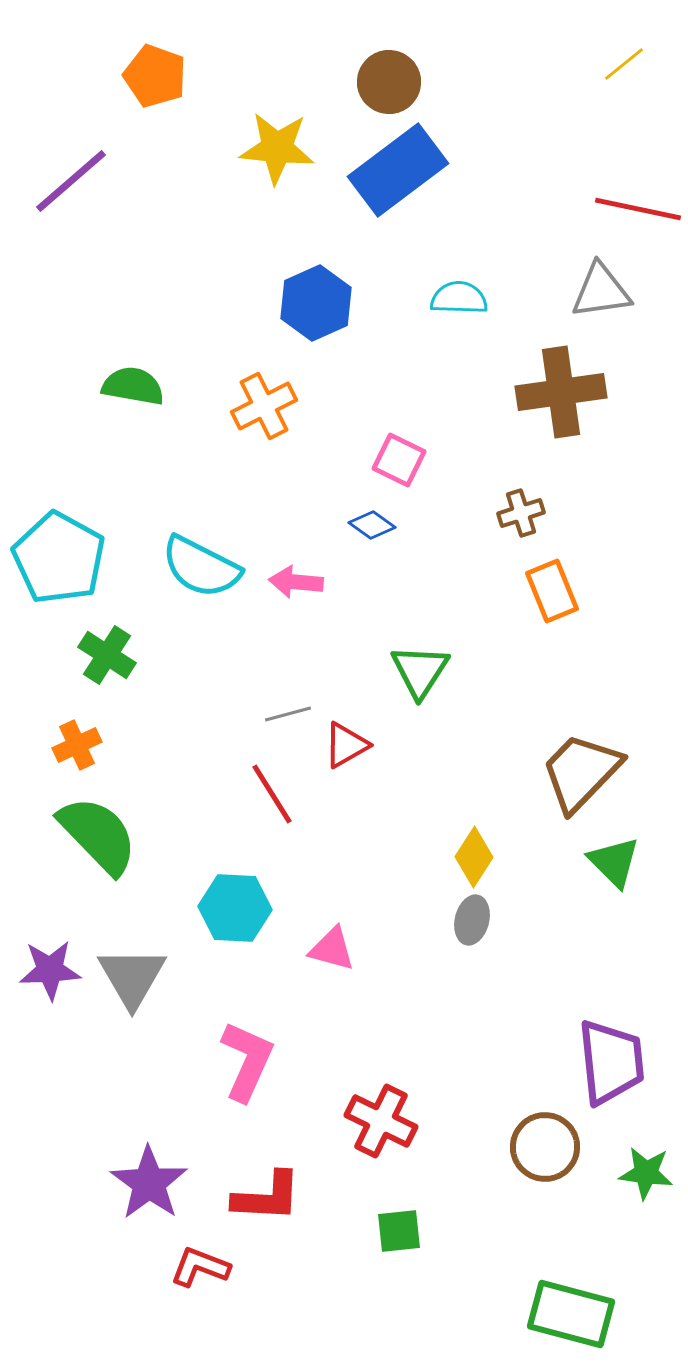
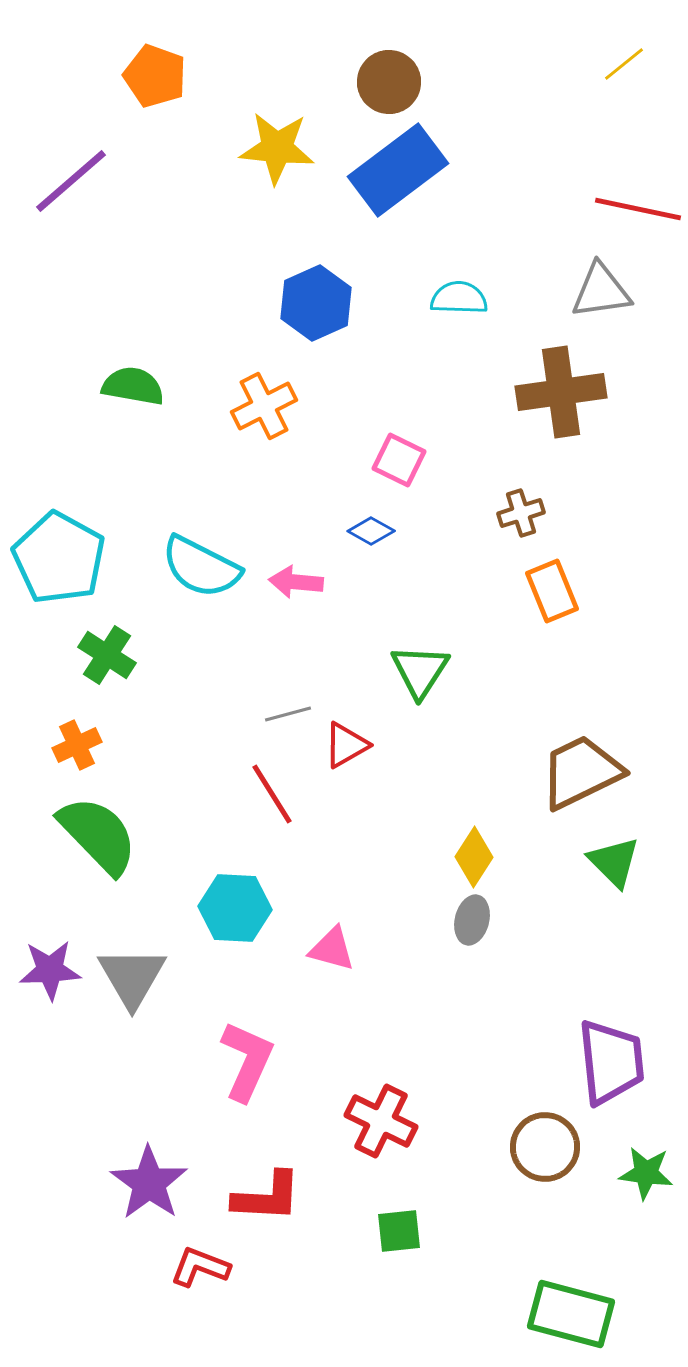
blue diamond at (372, 525): moved 1 px left, 6 px down; rotated 6 degrees counterclockwise
brown trapezoid at (581, 772): rotated 20 degrees clockwise
